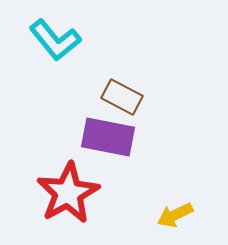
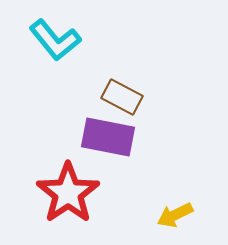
red star: rotated 6 degrees counterclockwise
